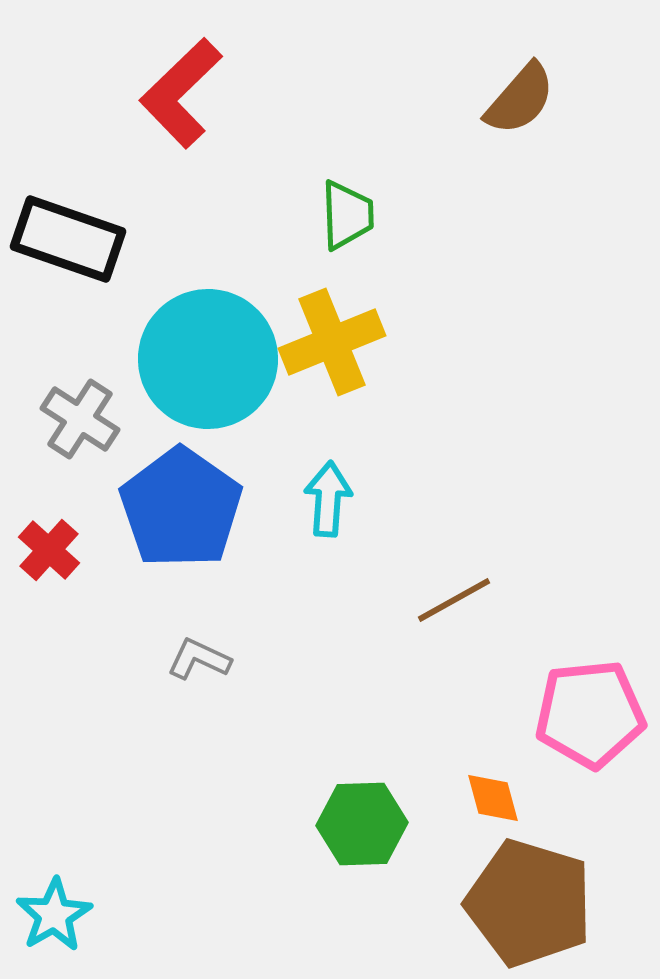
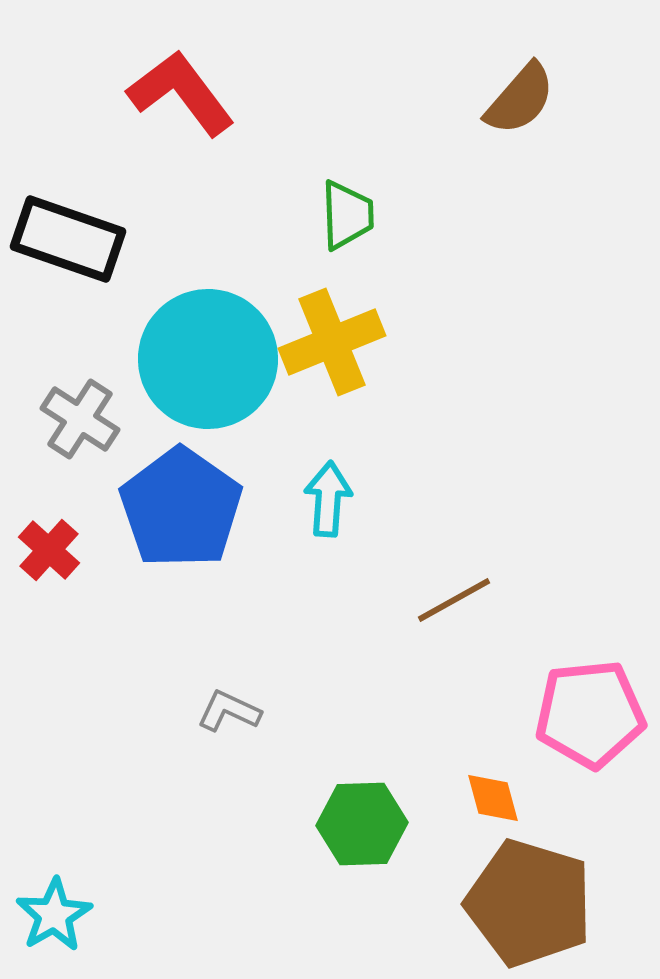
red L-shape: rotated 97 degrees clockwise
gray L-shape: moved 30 px right, 52 px down
